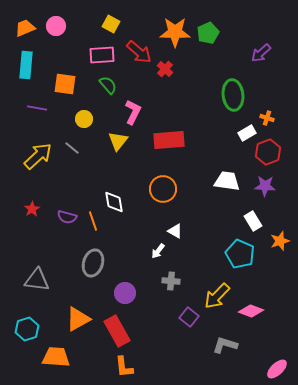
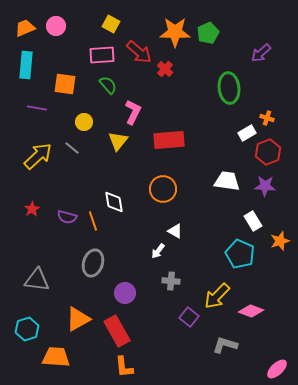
green ellipse at (233, 95): moved 4 px left, 7 px up
yellow circle at (84, 119): moved 3 px down
